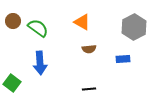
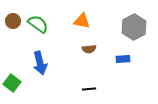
orange triangle: moved 1 px up; rotated 18 degrees counterclockwise
green semicircle: moved 4 px up
blue arrow: rotated 10 degrees counterclockwise
